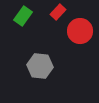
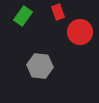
red rectangle: rotated 63 degrees counterclockwise
red circle: moved 1 px down
